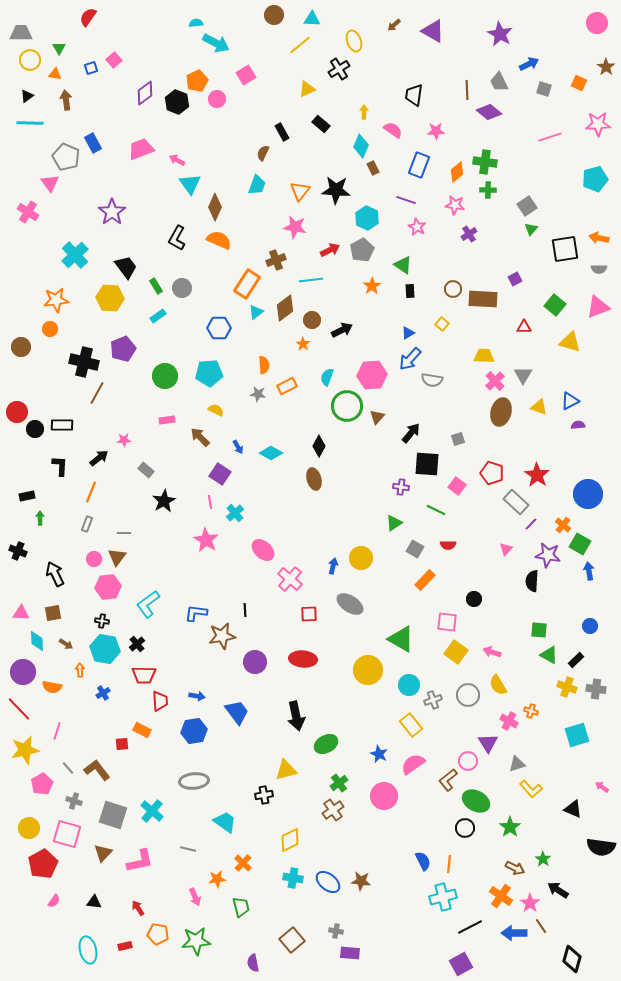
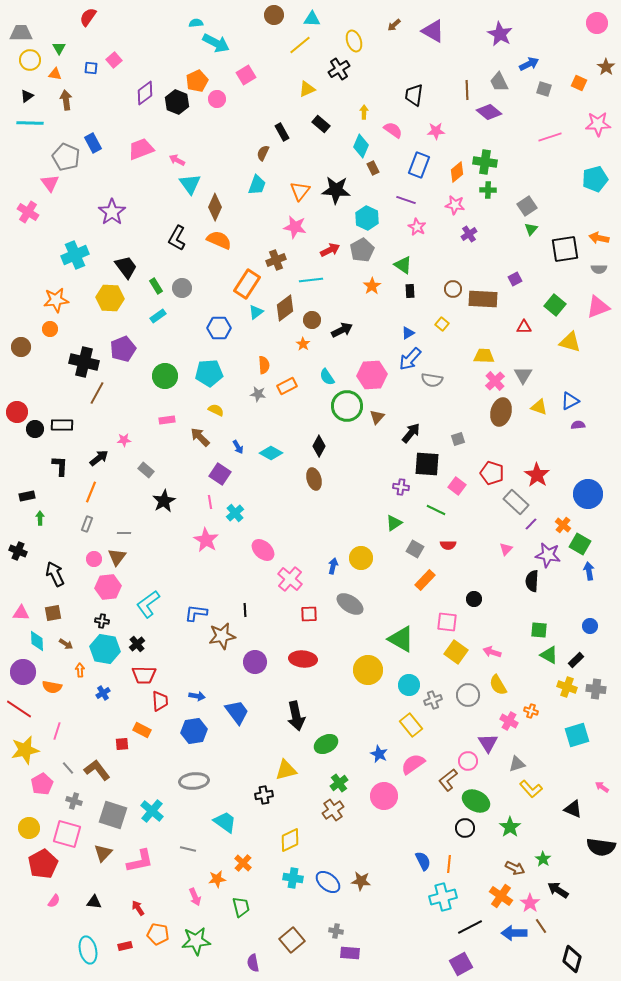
blue square at (91, 68): rotated 24 degrees clockwise
cyan cross at (75, 255): rotated 20 degrees clockwise
cyan semicircle at (327, 377): rotated 54 degrees counterclockwise
red line at (19, 709): rotated 12 degrees counterclockwise
